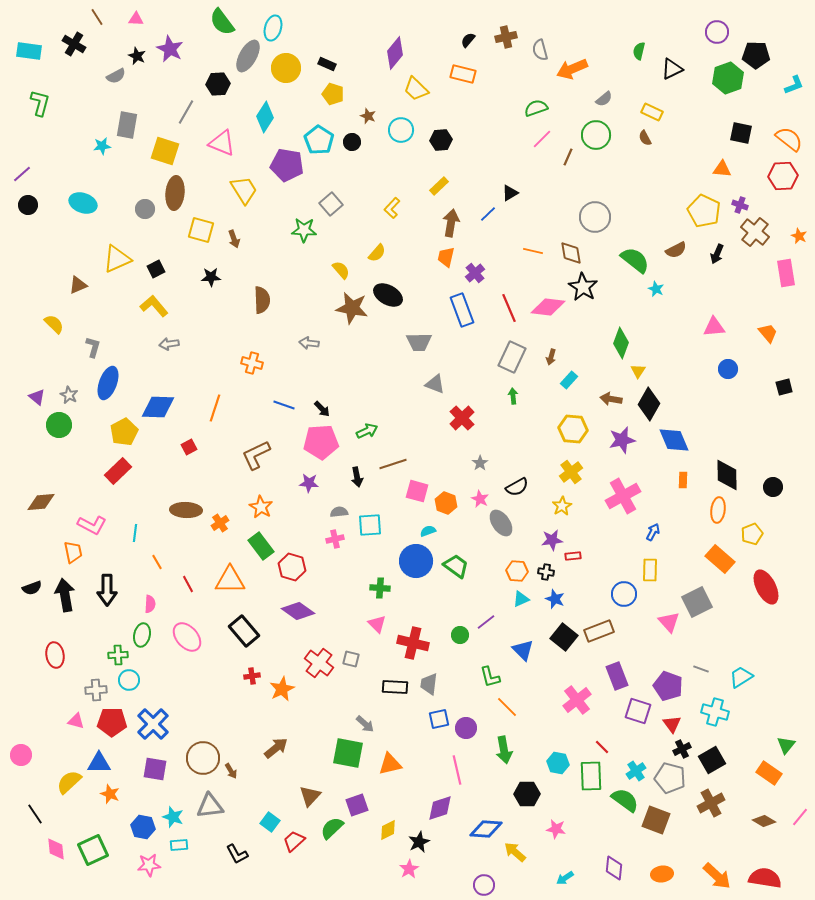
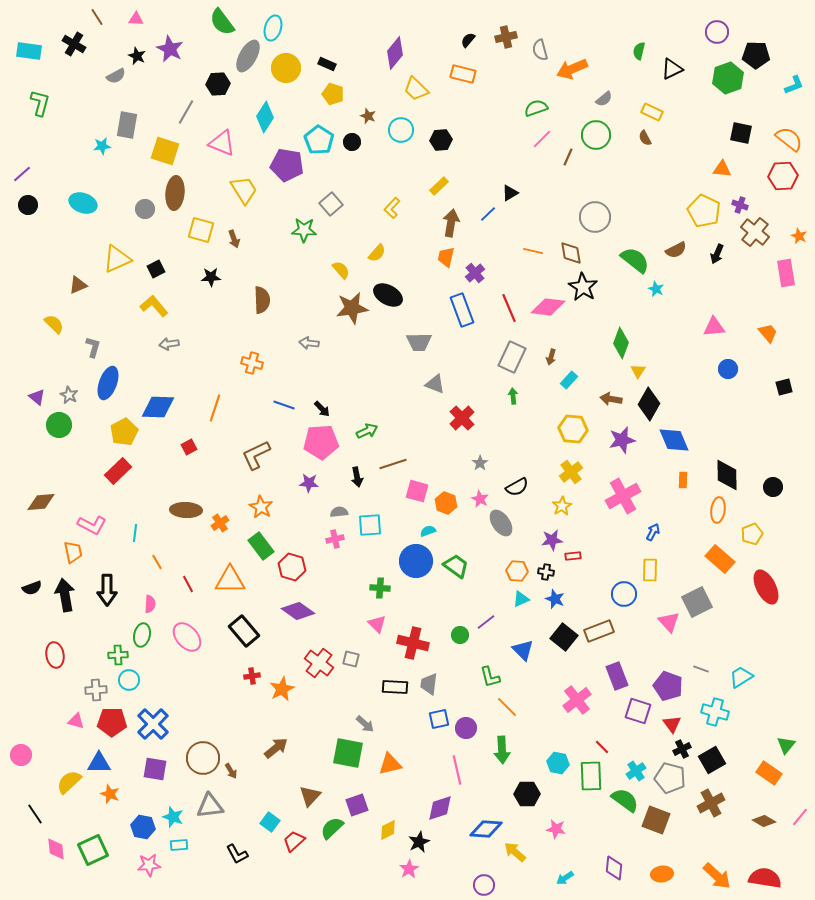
brown star at (352, 308): rotated 20 degrees counterclockwise
green arrow at (504, 750): moved 2 px left; rotated 8 degrees clockwise
